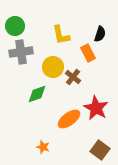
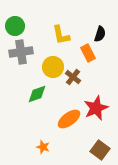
red star: rotated 20 degrees clockwise
